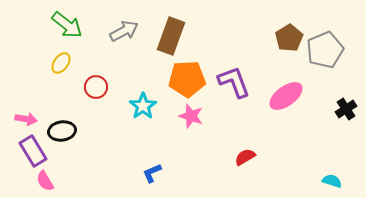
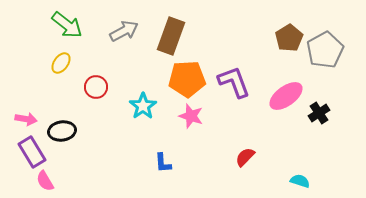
gray pentagon: rotated 6 degrees counterclockwise
black cross: moved 27 px left, 4 px down
purple rectangle: moved 1 px left, 1 px down
red semicircle: rotated 15 degrees counterclockwise
blue L-shape: moved 11 px right, 10 px up; rotated 70 degrees counterclockwise
cyan semicircle: moved 32 px left
